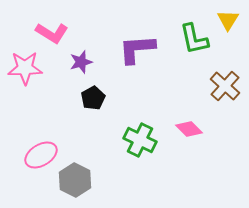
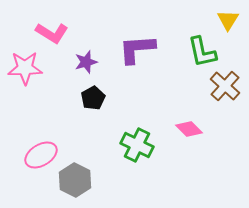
green L-shape: moved 8 px right, 13 px down
purple star: moved 5 px right
green cross: moved 3 px left, 5 px down
